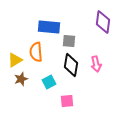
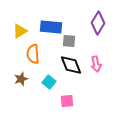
purple diamond: moved 5 px left, 1 px down; rotated 25 degrees clockwise
blue rectangle: moved 2 px right
orange semicircle: moved 3 px left, 2 px down
yellow triangle: moved 5 px right, 29 px up
black diamond: rotated 30 degrees counterclockwise
cyan square: rotated 24 degrees counterclockwise
